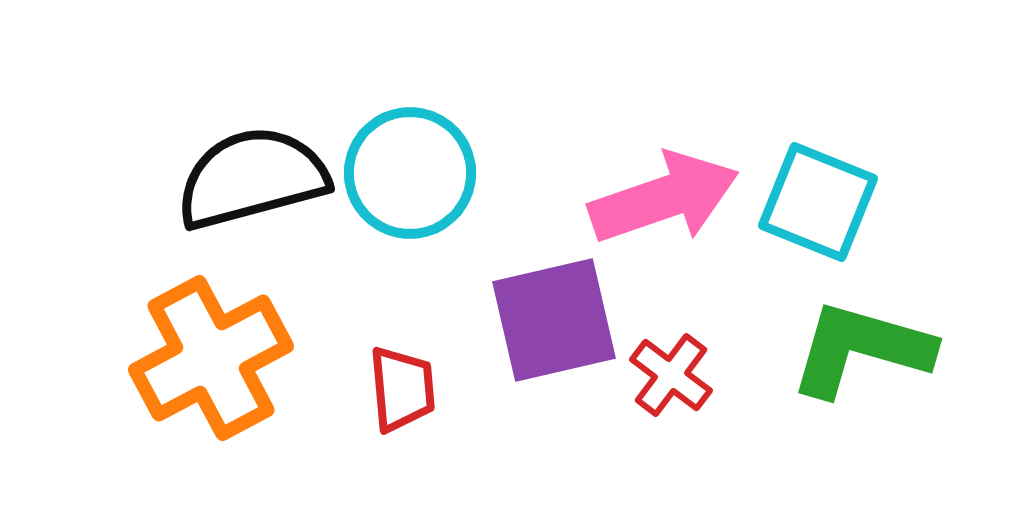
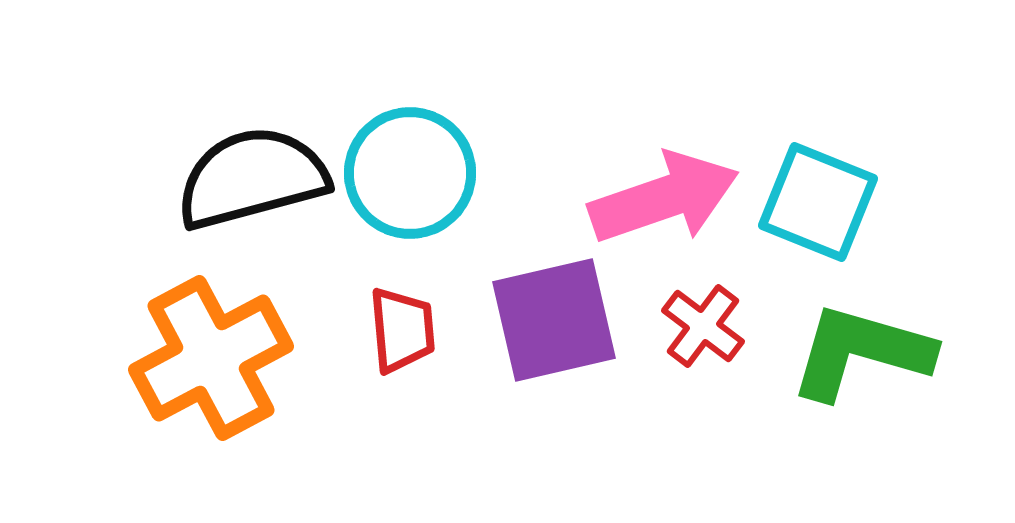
green L-shape: moved 3 px down
red cross: moved 32 px right, 49 px up
red trapezoid: moved 59 px up
